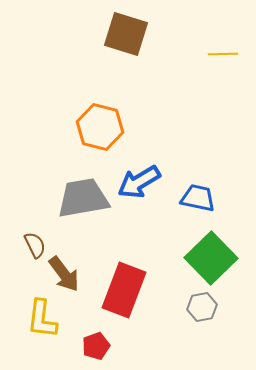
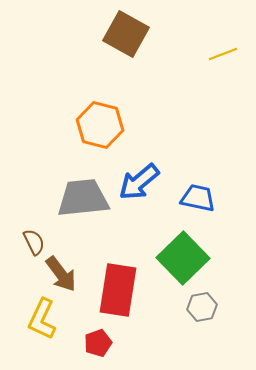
brown square: rotated 12 degrees clockwise
yellow line: rotated 20 degrees counterclockwise
orange hexagon: moved 2 px up
blue arrow: rotated 9 degrees counterclockwise
gray trapezoid: rotated 4 degrees clockwise
brown semicircle: moved 1 px left, 3 px up
green square: moved 28 px left
brown arrow: moved 3 px left
red rectangle: moved 6 px left; rotated 12 degrees counterclockwise
yellow L-shape: rotated 18 degrees clockwise
red pentagon: moved 2 px right, 3 px up
